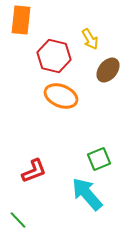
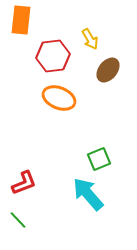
red hexagon: moved 1 px left; rotated 20 degrees counterclockwise
orange ellipse: moved 2 px left, 2 px down
red L-shape: moved 10 px left, 12 px down
cyan arrow: moved 1 px right
